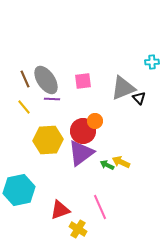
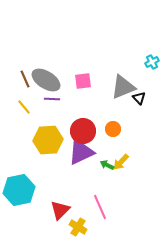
cyan cross: rotated 24 degrees counterclockwise
gray ellipse: rotated 24 degrees counterclockwise
gray triangle: moved 1 px up
orange circle: moved 18 px right, 8 px down
purple triangle: moved 1 px up; rotated 12 degrees clockwise
yellow arrow: rotated 72 degrees counterclockwise
red triangle: rotated 25 degrees counterclockwise
yellow cross: moved 2 px up
